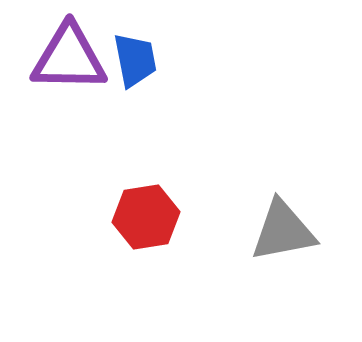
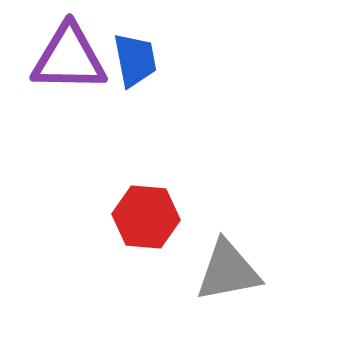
red hexagon: rotated 14 degrees clockwise
gray triangle: moved 55 px left, 40 px down
